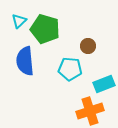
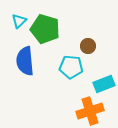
cyan pentagon: moved 1 px right, 2 px up
